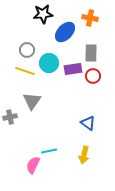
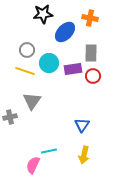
blue triangle: moved 6 px left, 2 px down; rotated 28 degrees clockwise
